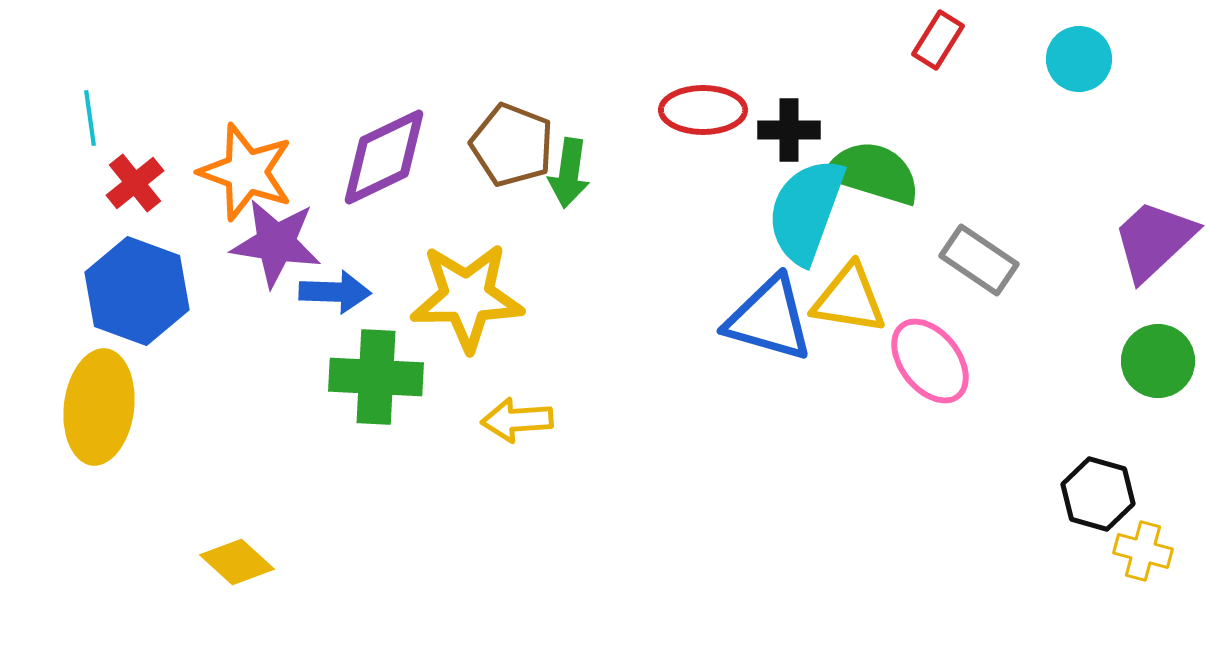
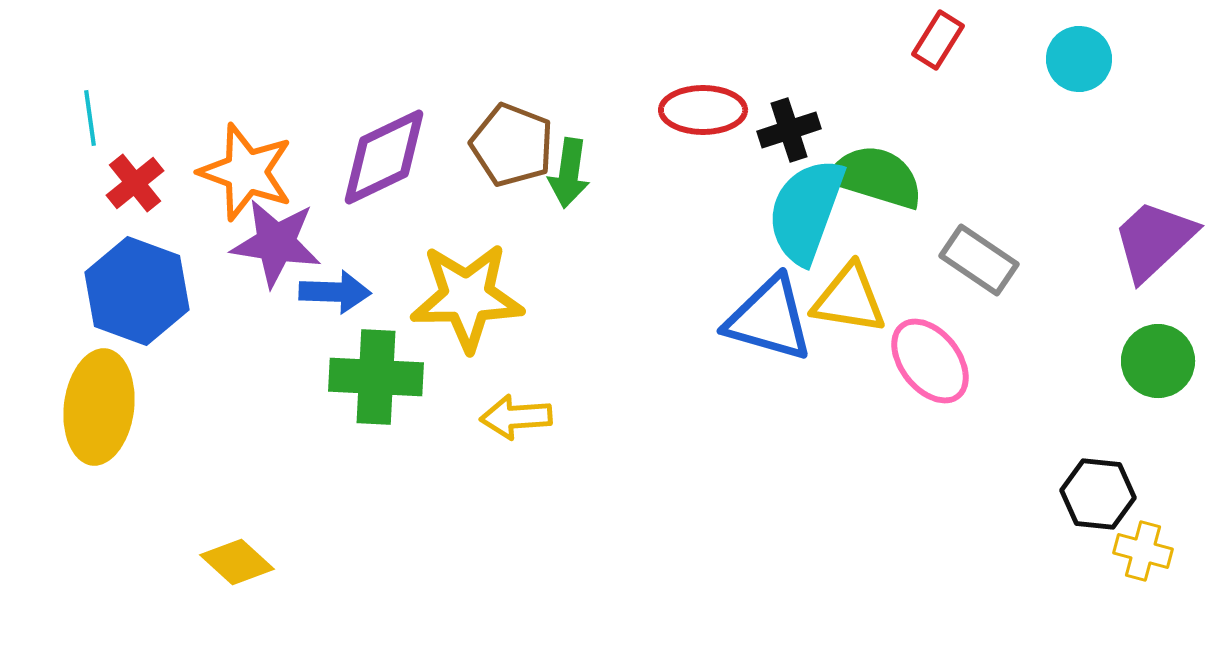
black cross: rotated 18 degrees counterclockwise
green semicircle: moved 3 px right, 4 px down
yellow arrow: moved 1 px left, 3 px up
black hexagon: rotated 10 degrees counterclockwise
